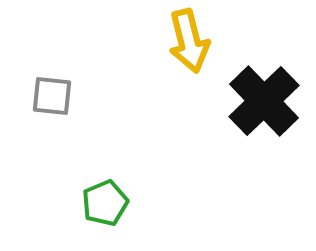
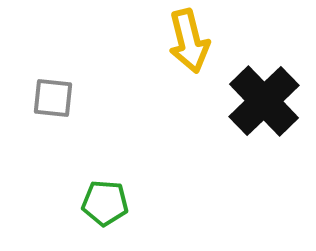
gray square: moved 1 px right, 2 px down
green pentagon: rotated 27 degrees clockwise
